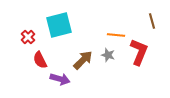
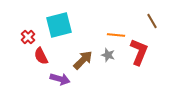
brown line: rotated 14 degrees counterclockwise
red semicircle: moved 1 px right, 4 px up
